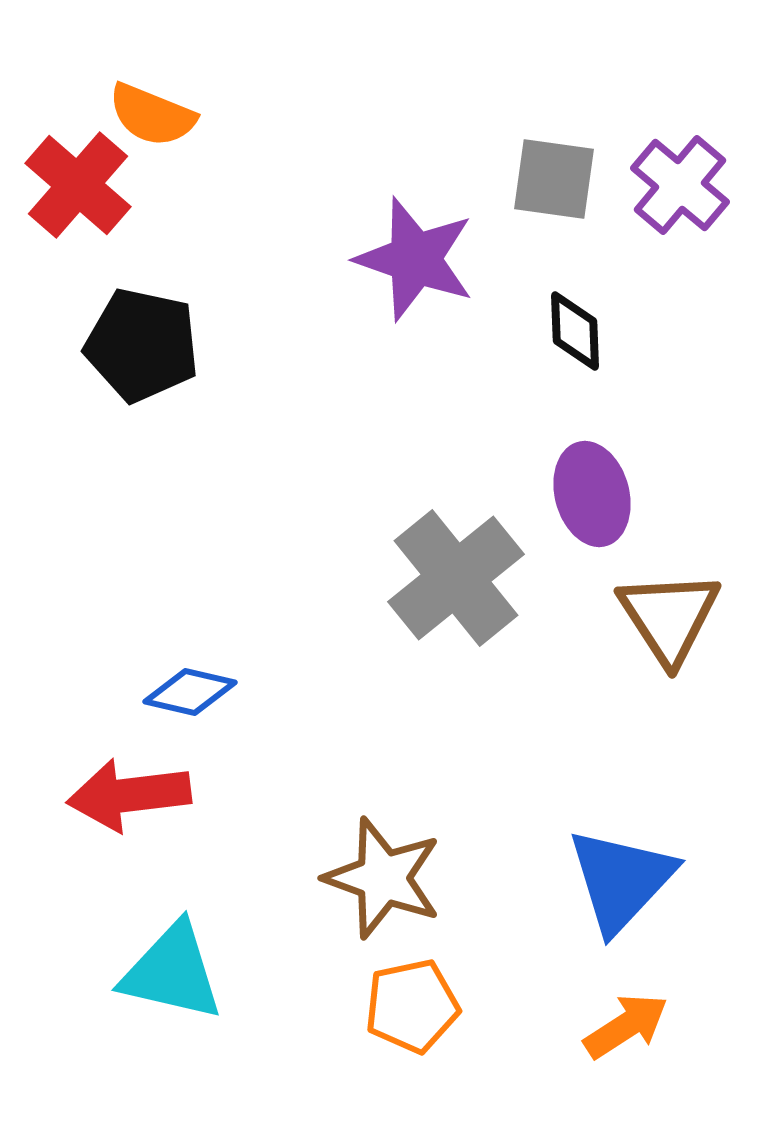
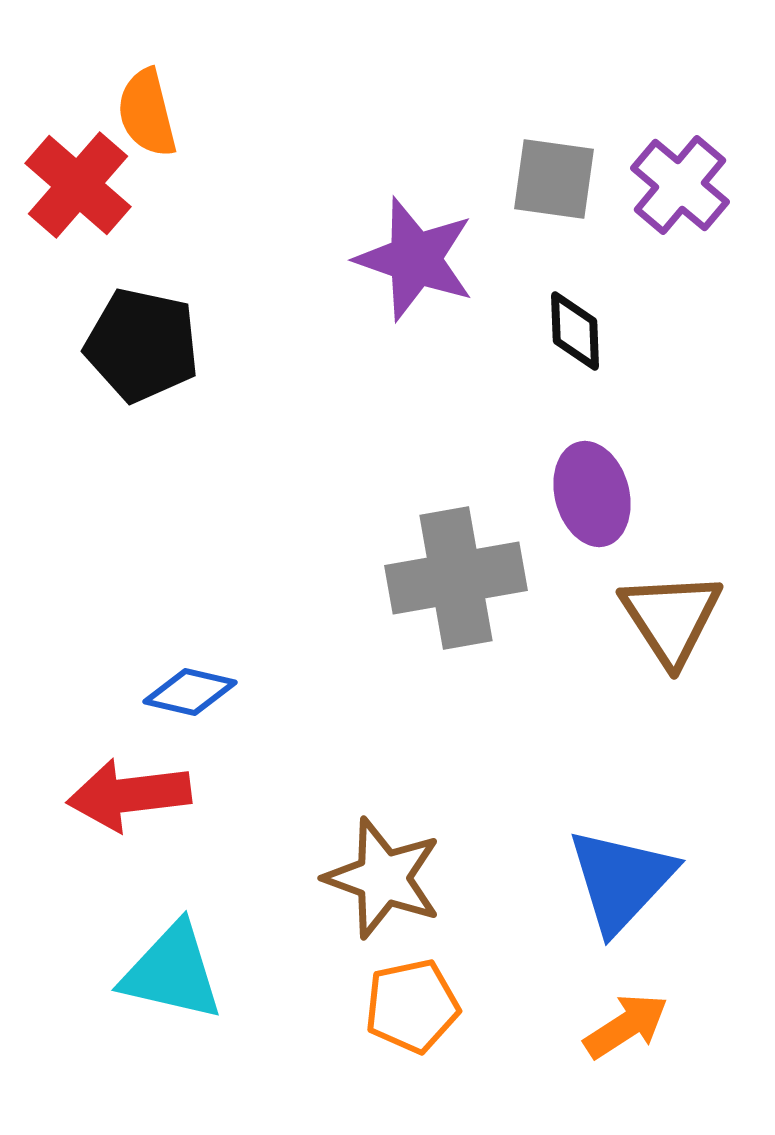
orange semicircle: moved 5 px left, 2 px up; rotated 54 degrees clockwise
gray cross: rotated 29 degrees clockwise
brown triangle: moved 2 px right, 1 px down
